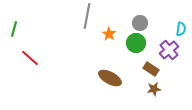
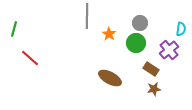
gray line: rotated 10 degrees counterclockwise
